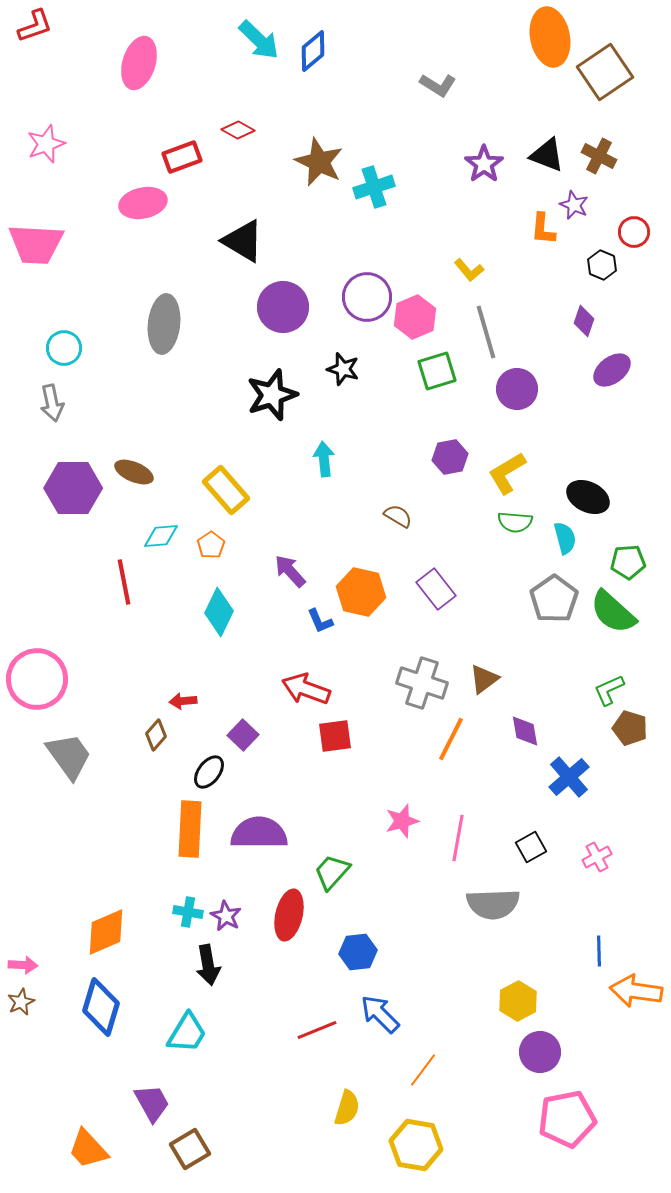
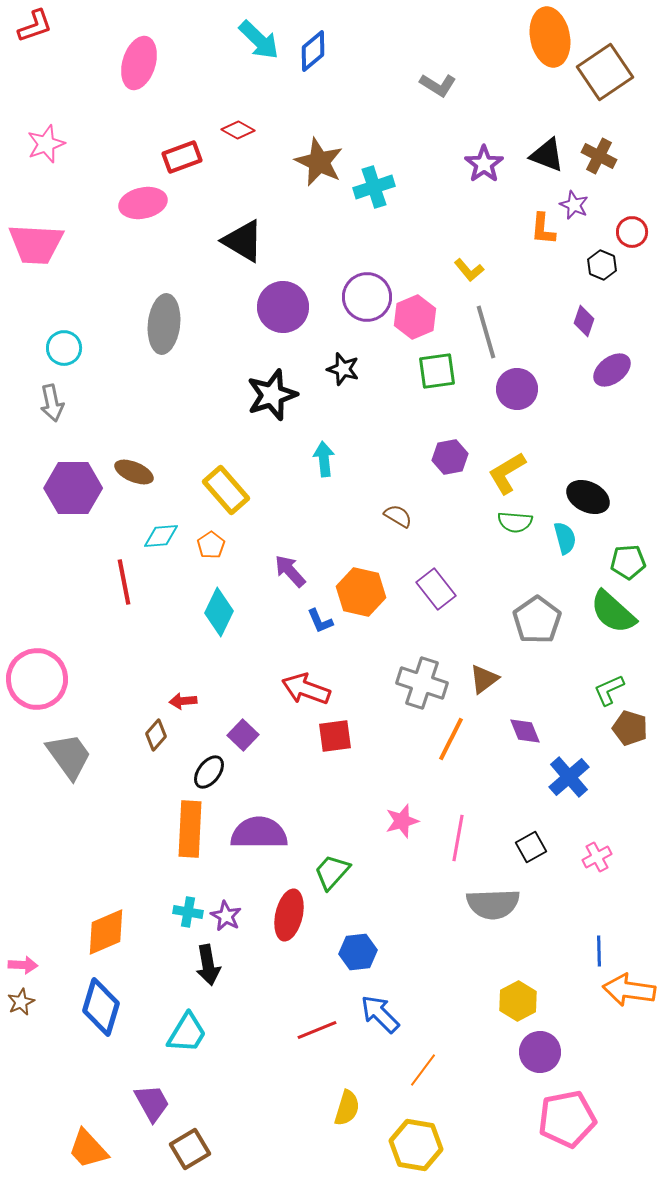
red circle at (634, 232): moved 2 px left
green square at (437, 371): rotated 9 degrees clockwise
gray pentagon at (554, 599): moved 17 px left, 21 px down
purple diamond at (525, 731): rotated 12 degrees counterclockwise
orange arrow at (636, 991): moved 7 px left, 1 px up
